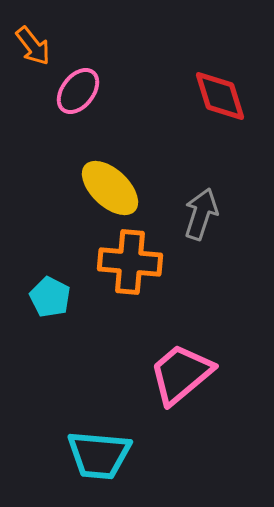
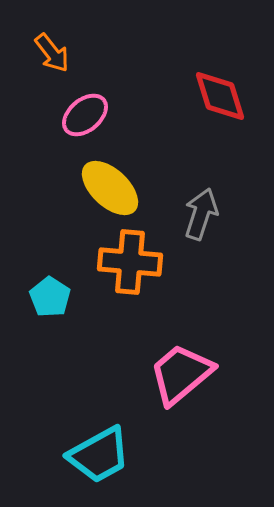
orange arrow: moved 19 px right, 7 px down
pink ellipse: moved 7 px right, 24 px down; rotated 12 degrees clockwise
cyan pentagon: rotated 6 degrees clockwise
cyan trapezoid: rotated 34 degrees counterclockwise
